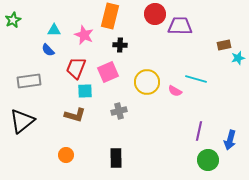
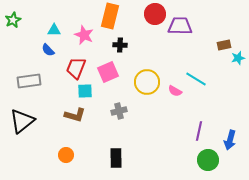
cyan line: rotated 15 degrees clockwise
